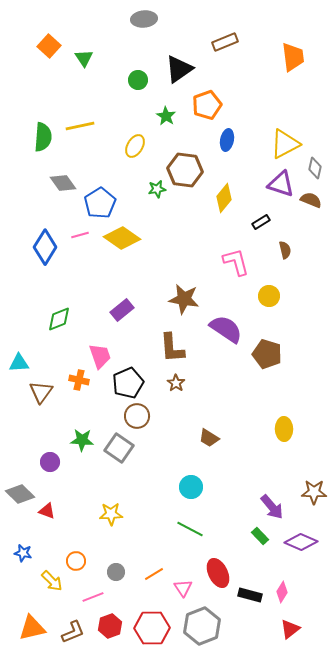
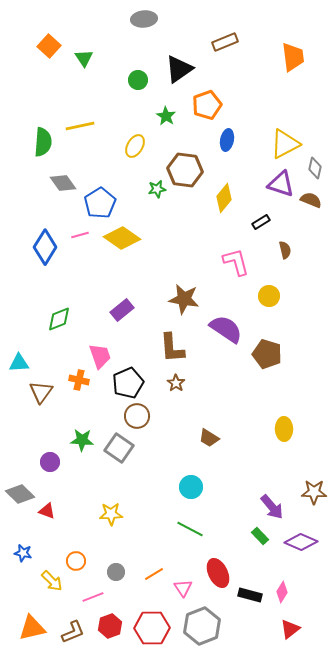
green semicircle at (43, 137): moved 5 px down
